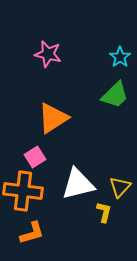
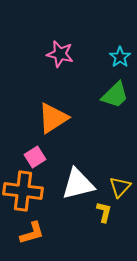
pink star: moved 12 px right
